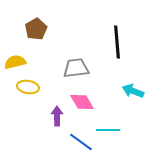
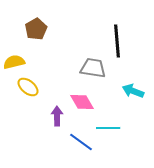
black line: moved 1 px up
yellow semicircle: moved 1 px left
gray trapezoid: moved 17 px right; rotated 16 degrees clockwise
yellow ellipse: rotated 30 degrees clockwise
cyan line: moved 2 px up
